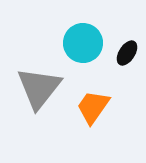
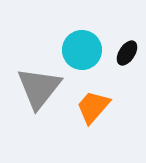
cyan circle: moved 1 px left, 7 px down
orange trapezoid: rotated 6 degrees clockwise
